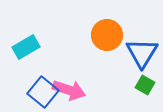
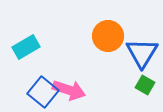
orange circle: moved 1 px right, 1 px down
